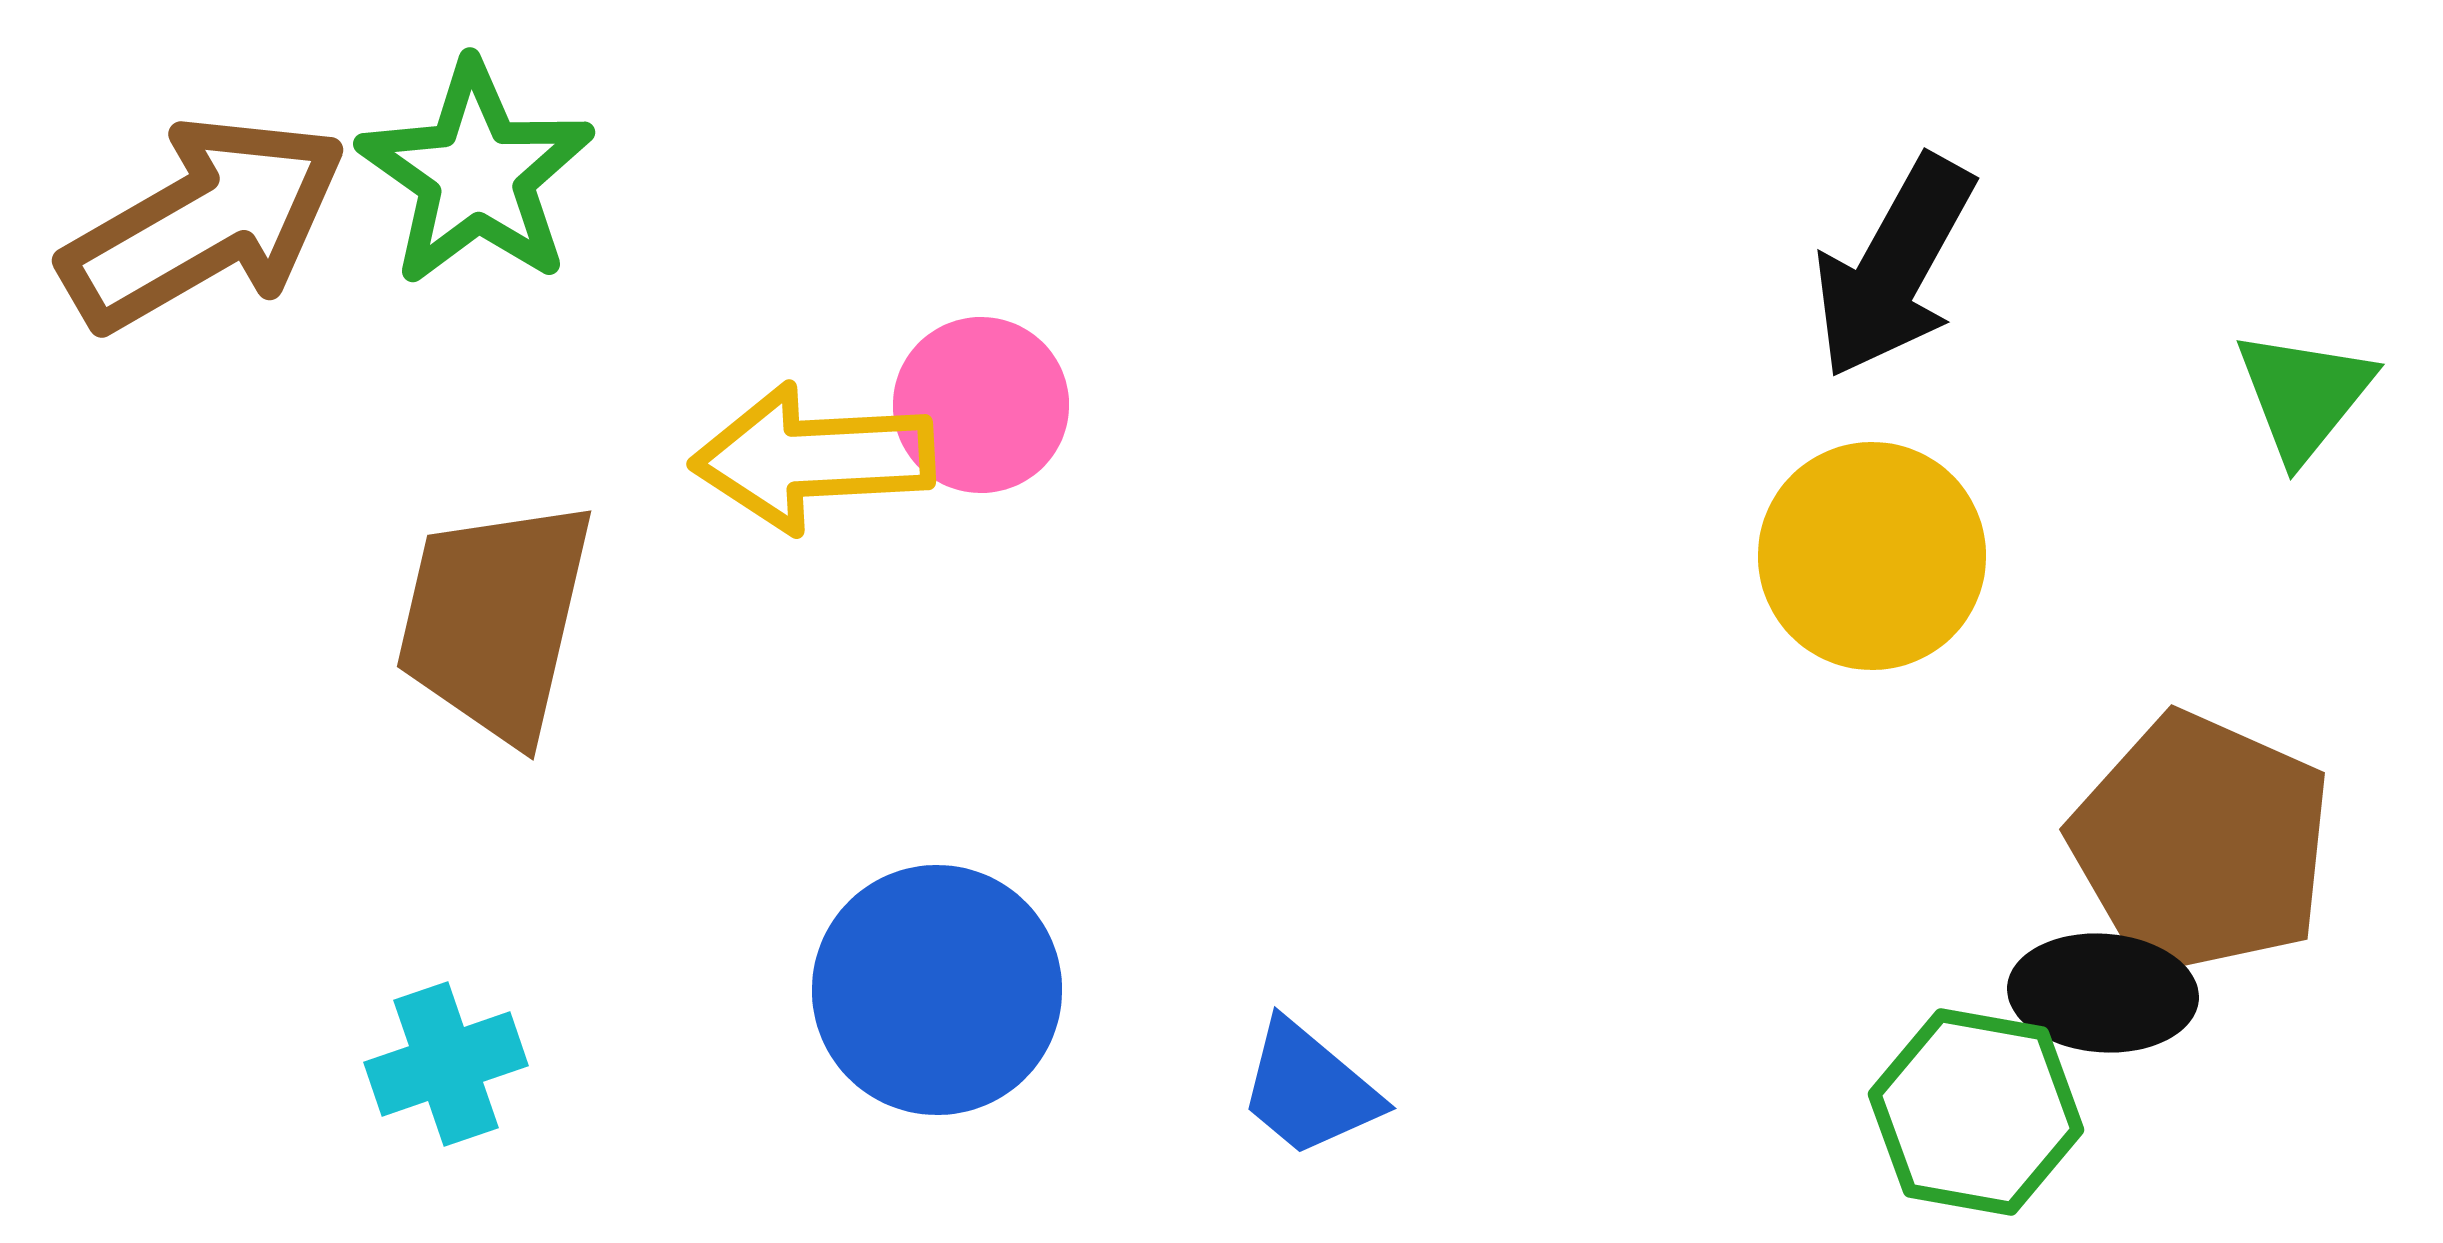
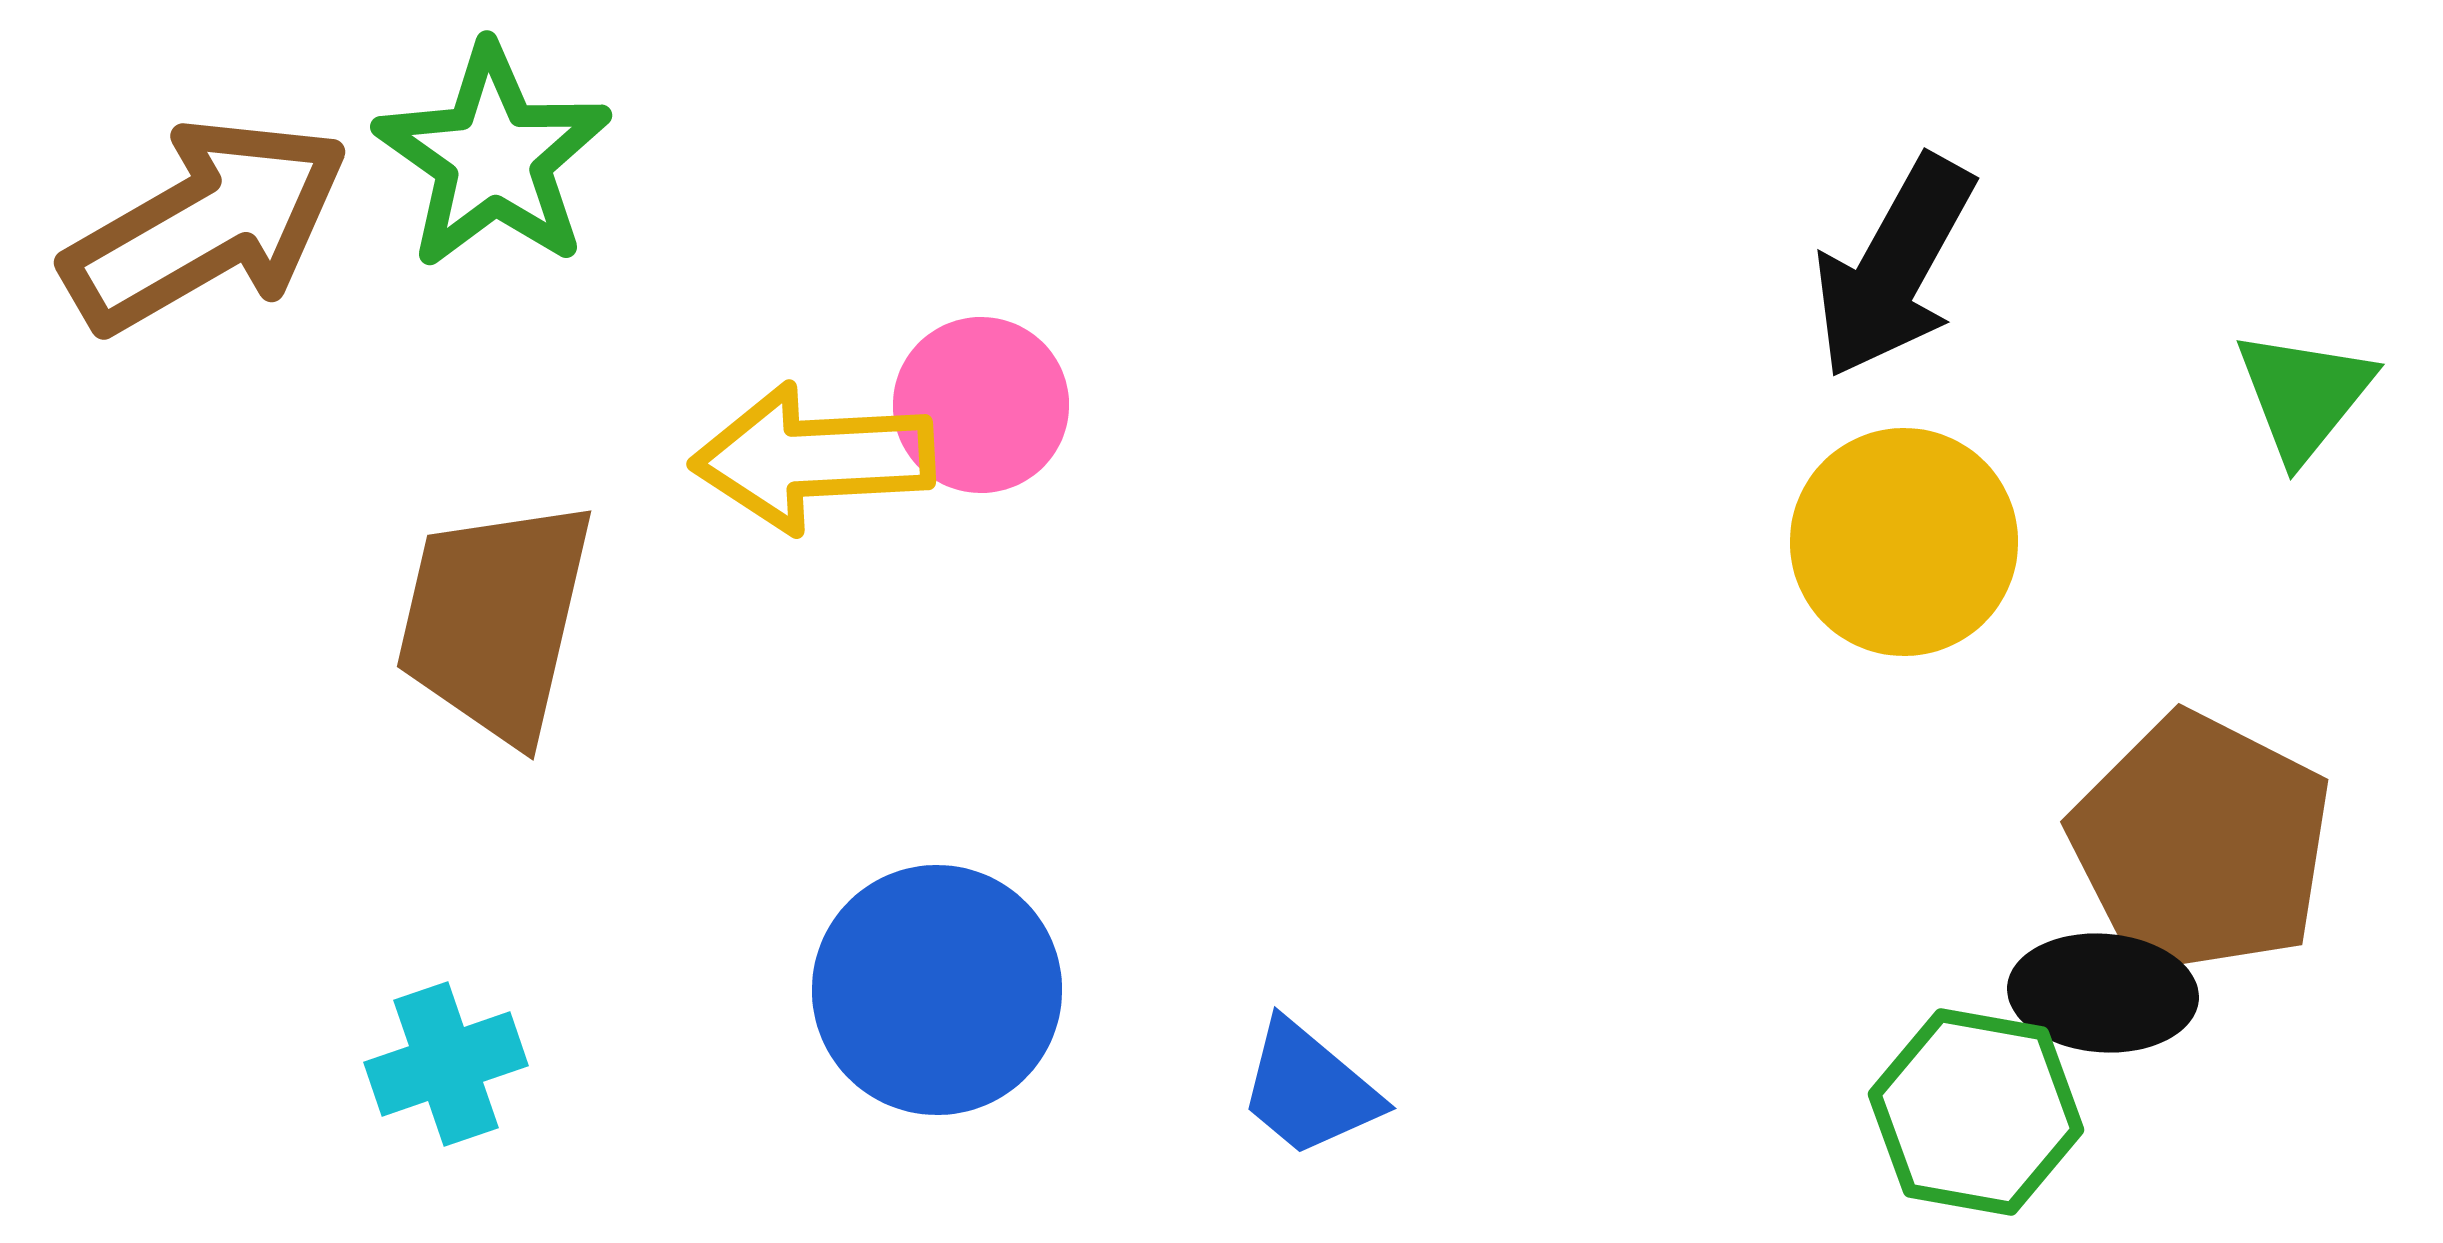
green star: moved 17 px right, 17 px up
brown arrow: moved 2 px right, 2 px down
yellow circle: moved 32 px right, 14 px up
brown pentagon: rotated 3 degrees clockwise
